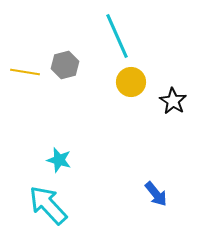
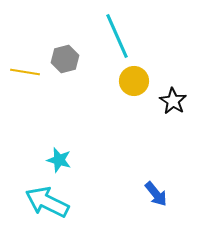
gray hexagon: moved 6 px up
yellow circle: moved 3 px right, 1 px up
cyan arrow: moved 1 px left, 3 px up; rotated 21 degrees counterclockwise
